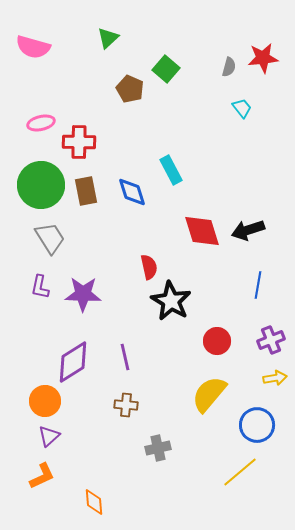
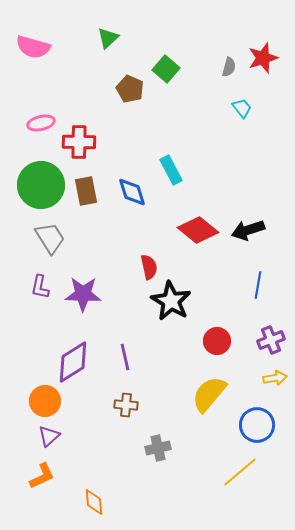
red star: rotated 12 degrees counterclockwise
red diamond: moved 4 px left, 1 px up; rotated 33 degrees counterclockwise
